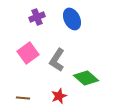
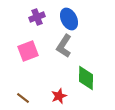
blue ellipse: moved 3 px left
pink square: moved 2 px up; rotated 15 degrees clockwise
gray L-shape: moved 7 px right, 14 px up
green diamond: rotated 50 degrees clockwise
brown line: rotated 32 degrees clockwise
